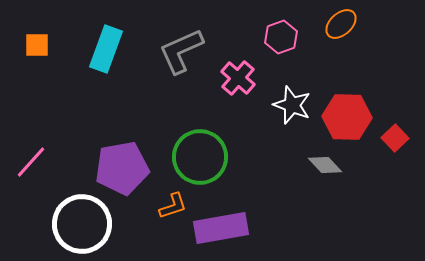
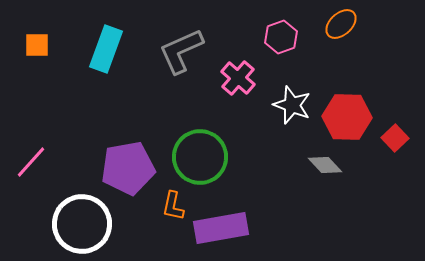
purple pentagon: moved 6 px right
orange L-shape: rotated 120 degrees clockwise
